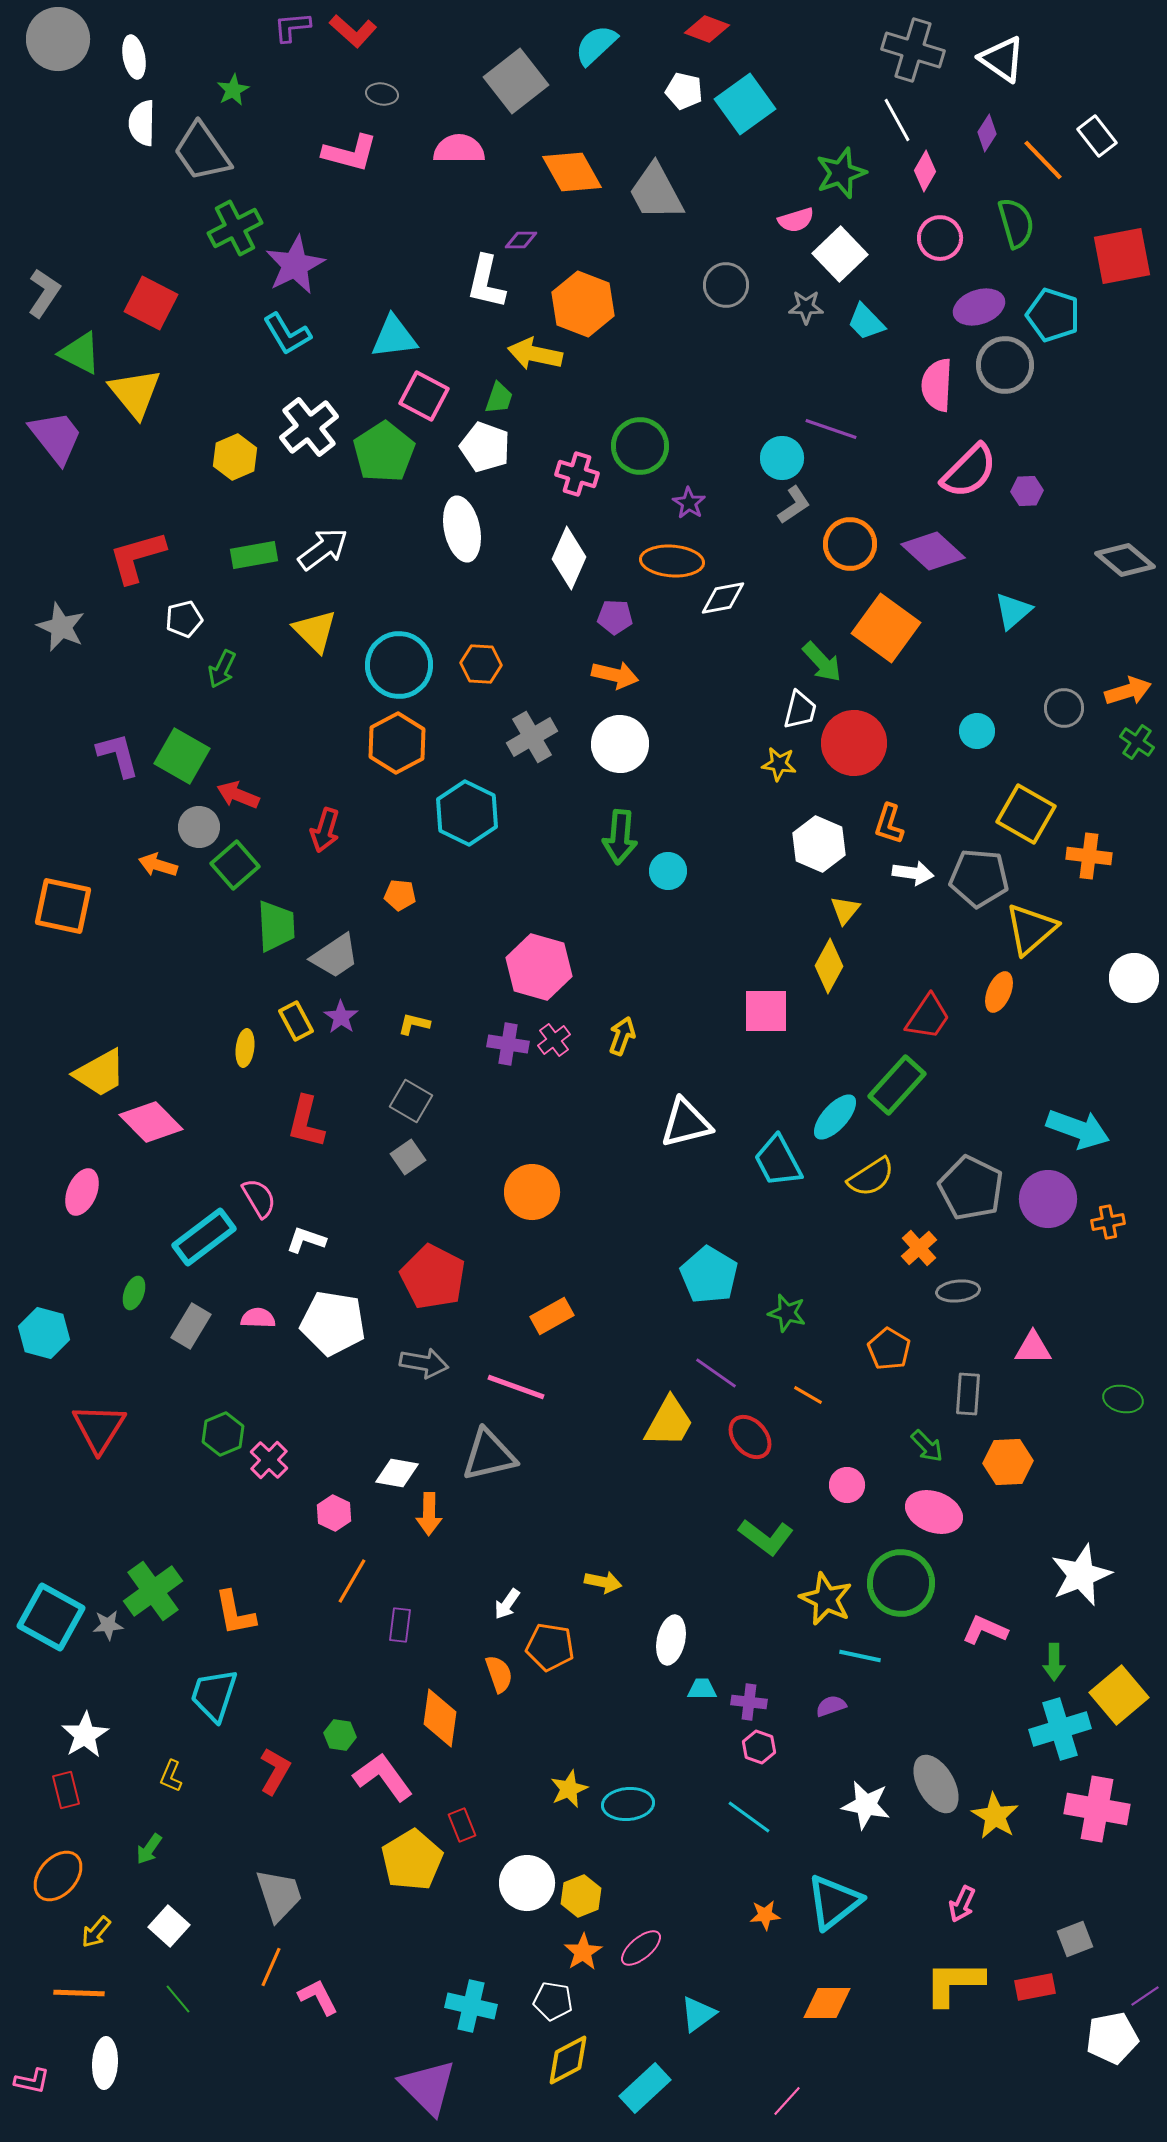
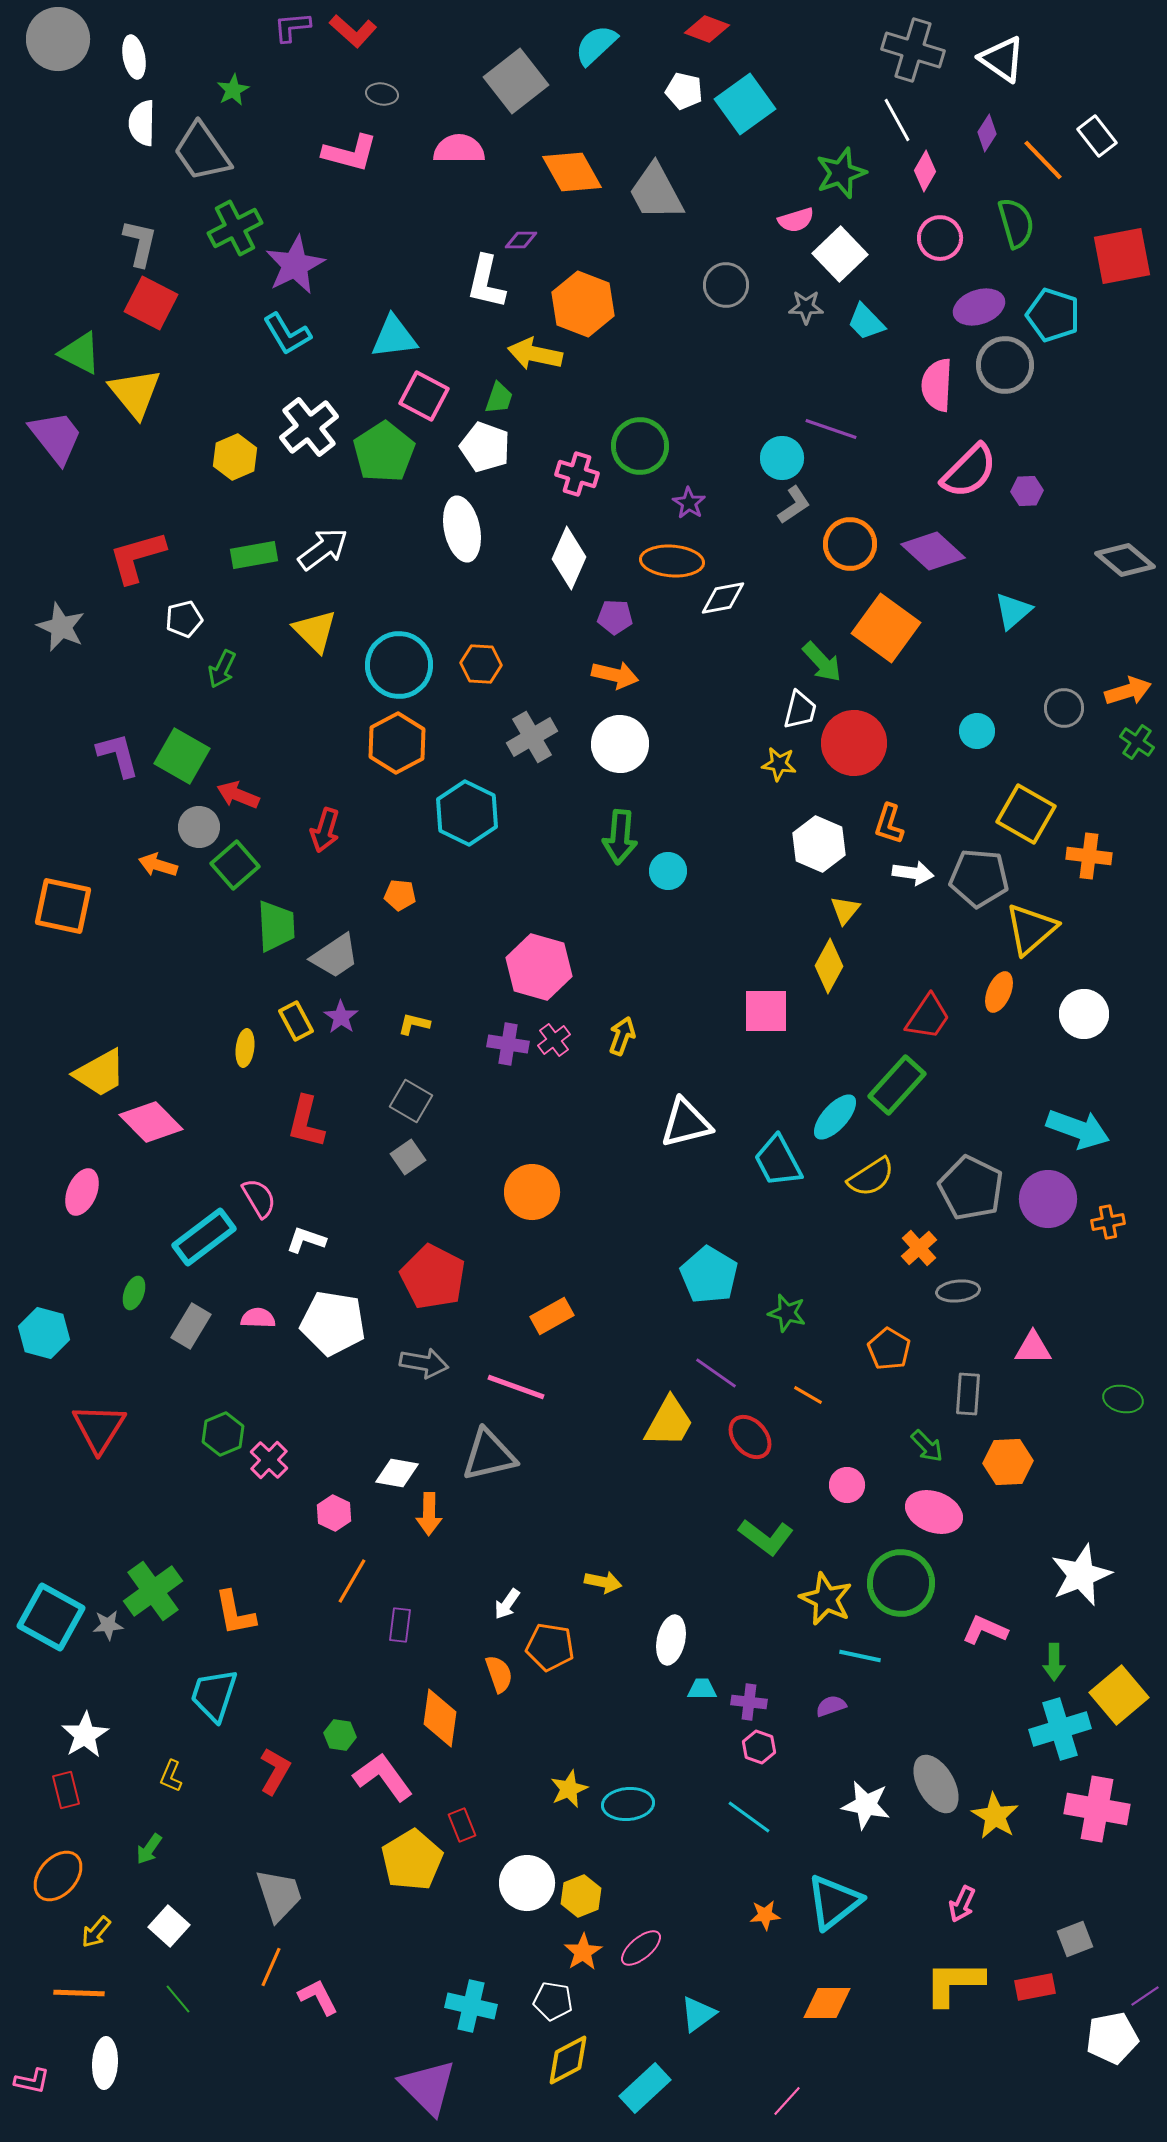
gray L-shape at (44, 293): moved 96 px right, 50 px up; rotated 21 degrees counterclockwise
white circle at (1134, 978): moved 50 px left, 36 px down
